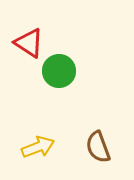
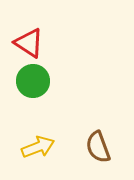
green circle: moved 26 px left, 10 px down
